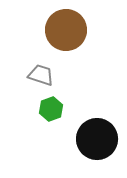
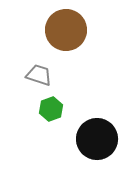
gray trapezoid: moved 2 px left
